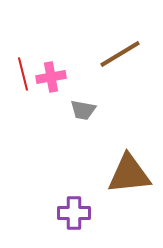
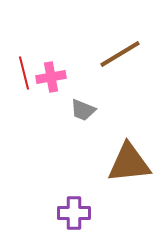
red line: moved 1 px right, 1 px up
gray trapezoid: rotated 12 degrees clockwise
brown triangle: moved 11 px up
